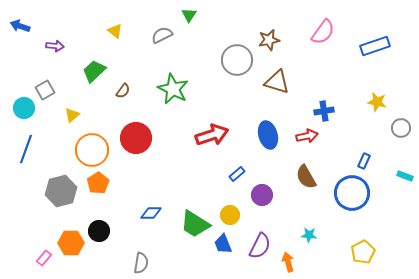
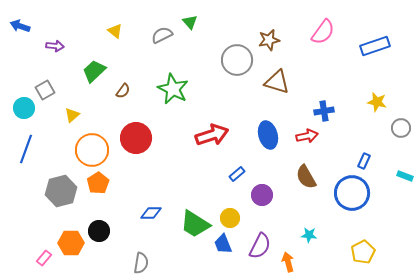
green triangle at (189, 15): moved 1 px right, 7 px down; rotated 14 degrees counterclockwise
yellow circle at (230, 215): moved 3 px down
